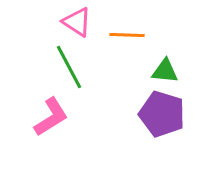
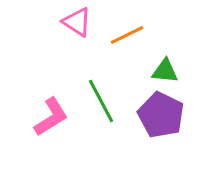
orange line: rotated 28 degrees counterclockwise
green line: moved 32 px right, 34 px down
purple pentagon: moved 1 px left, 1 px down; rotated 9 degrees clockwise
